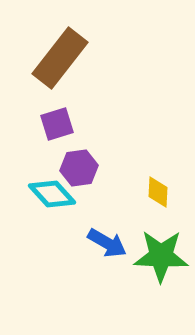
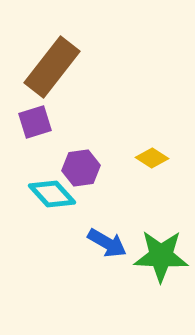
brown rectangle: moved 8 px left, 9 px down
purple square: moved 22 px left, 2 px up
purple hexagon: moved 2 px right
yellow diamond: moved 6 px left, 34 px up; rotated 60 degrees counterclockwise
